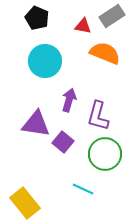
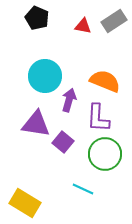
gray rectangle: moved 2 px right, 5 px down
orange semicircle: moved 28 px down
cyan circle: moved 15 px down
purple L-shape: moved 2 px down; rotated 12 degrees counterclockwise
yellow rectangle: rotated 20 degrees counterclockwise
